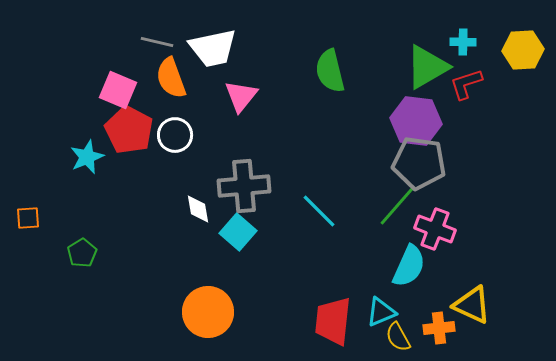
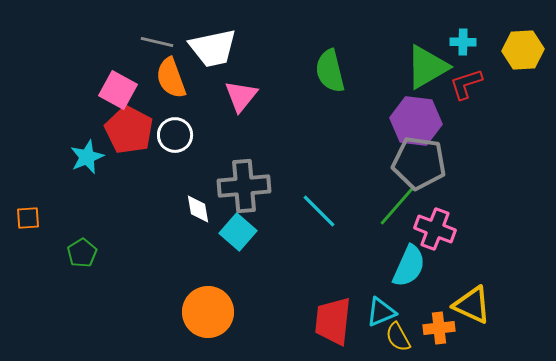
pink square: rotated 6 degrees clockwise
